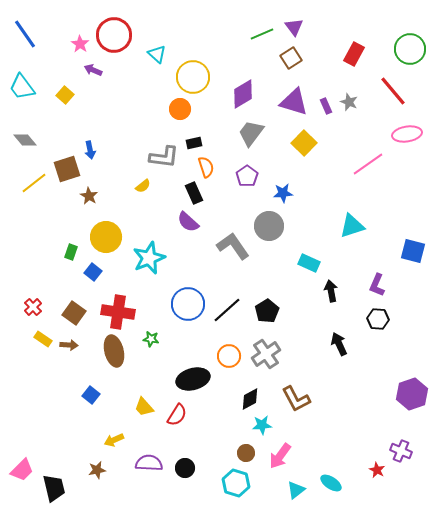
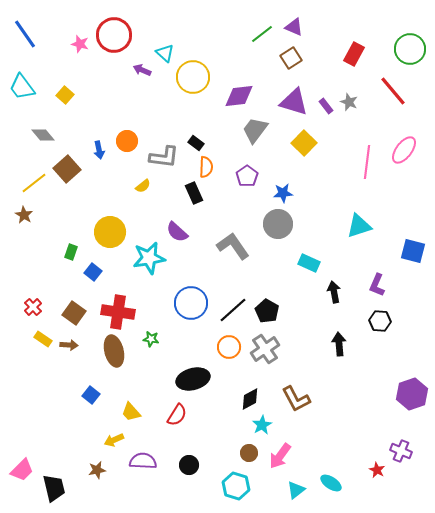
purple triangle at (294, 27): rotated 30 degrees counterclockwise
green line at (262, 34): rotated 15 degrees counterclockwise
pink star at (80, 44): rotated 18 degrees counterclockwise
cyan triangle at (157, 54): moved 8 px right, 1 px up
purple arrow at (93, 70): moved 49 px right
purple diamond at (243, 94): moved 4 px left, 2 px down; rotated 24 degrees clockwise
purple rectangle at (326, 106): rotated 14 degrees counterclockwise
orange circle at (180, 109): moved 53 px left, 32 px down
gray trapezoid at (251, 133): moved 4 px right, 3 px up
pink ellipse at (407, 134): moved 3 px left, 16 px down; rotated 44 degrees counterclockwise
gray diamond at (25, 140): moved 18 px right, 5 px up
black rectangle at (194, 143): moved 2 px right; rotated 49 degrees clockwise
blue arrow at (90, 150): moved 9 px right
pink line at (368, 164): moved 1 px left, 2 px up; rotated 48 degrees counterclockwise
orange semicircle at (206, 167): rotated 20 degrees clockwise
brown square at (67, 169): rotated 24 degrees counterclockwise
brown star at (89, 196): moved 65 px left, 19 px down
purple semicircle at (188, 222): moved 11 px left, 10 px down
gray circle at (269, 226): moved 9 px right, 2 px up
cyan triangle at (352, 226): moved 7 px right
yellow circle at (106, 237): moved 4 px right, 5 px up
cyan star at (149, 258): rotated 12 degrees clockwise
black arrow at (331, 291): moved 3 px right, 1 px down
blue circle at (188, 304): moved 3 px right, 1 px up
black line at (227, 310): moved 6 px right
black pentagon at (267, 311): rotated 10 degrees counterclockwise
black hexagon at (378, 319): moved 2 px right, 2 px down
black arrow at (339, 344): rotated 20 degrees clockwise
gray cross at (266, 354): moved 1 px left, 5 px up
orange circle at (229, 356): moved 9 px up
yellow trapezoid at (144, 407): moved 13 px left, 5 px down
cyan star at (262, 425): rotated 24 degrees counterclockwise
brown circle at (246, 453): moved 3 px right
purple semicircle at (149, 463): moved 6 px left, 2 px up
black circle at (185, 468): moved 4 px right, 3 px up
cyan hexagon at (236, 483): moved 3 px down
